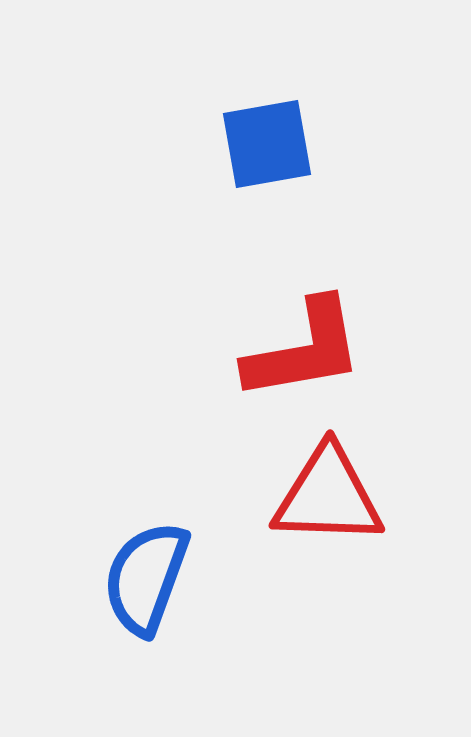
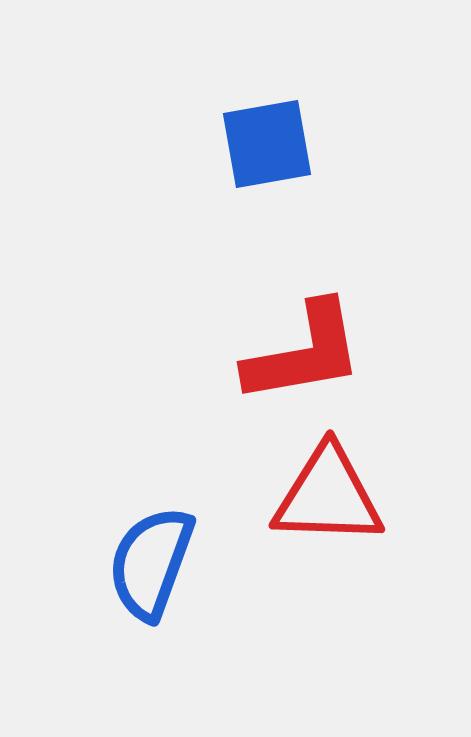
red L-shape: moved 3 px down
blue semicircle: moved 5 px right, 15 px up
